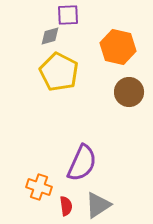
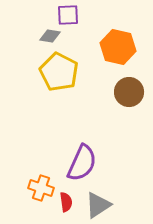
gray diamond: rotated 25 degrees clockwise
orange cross: moved 2 px right, 1 px down
red semicircle: moved 4 px up
